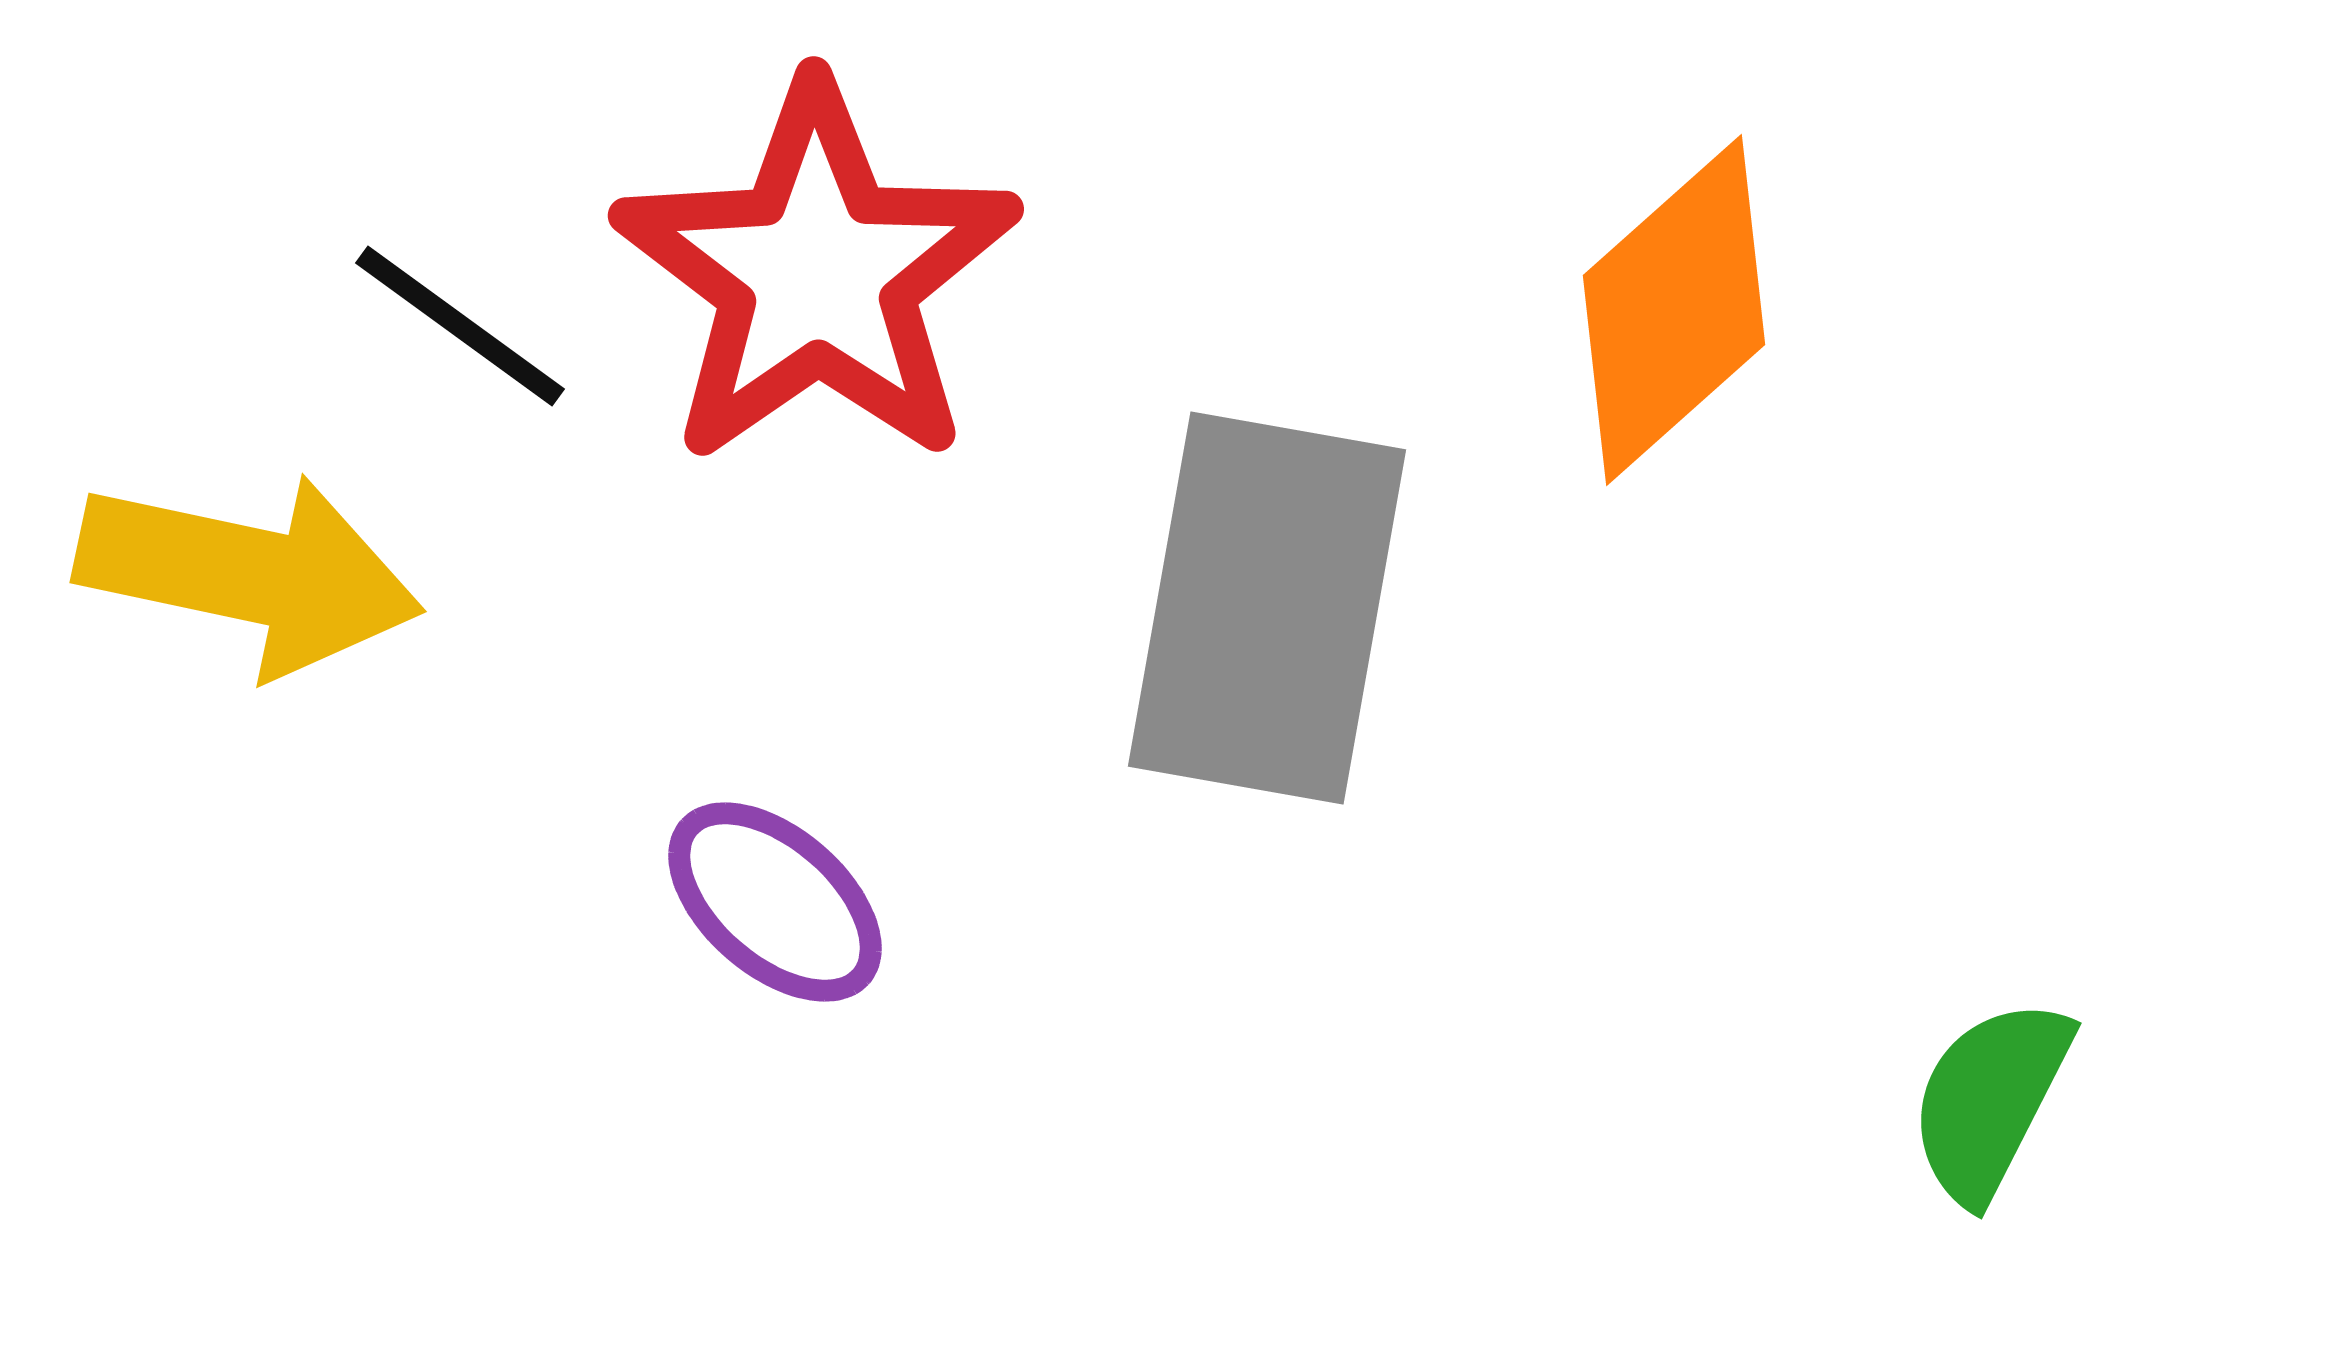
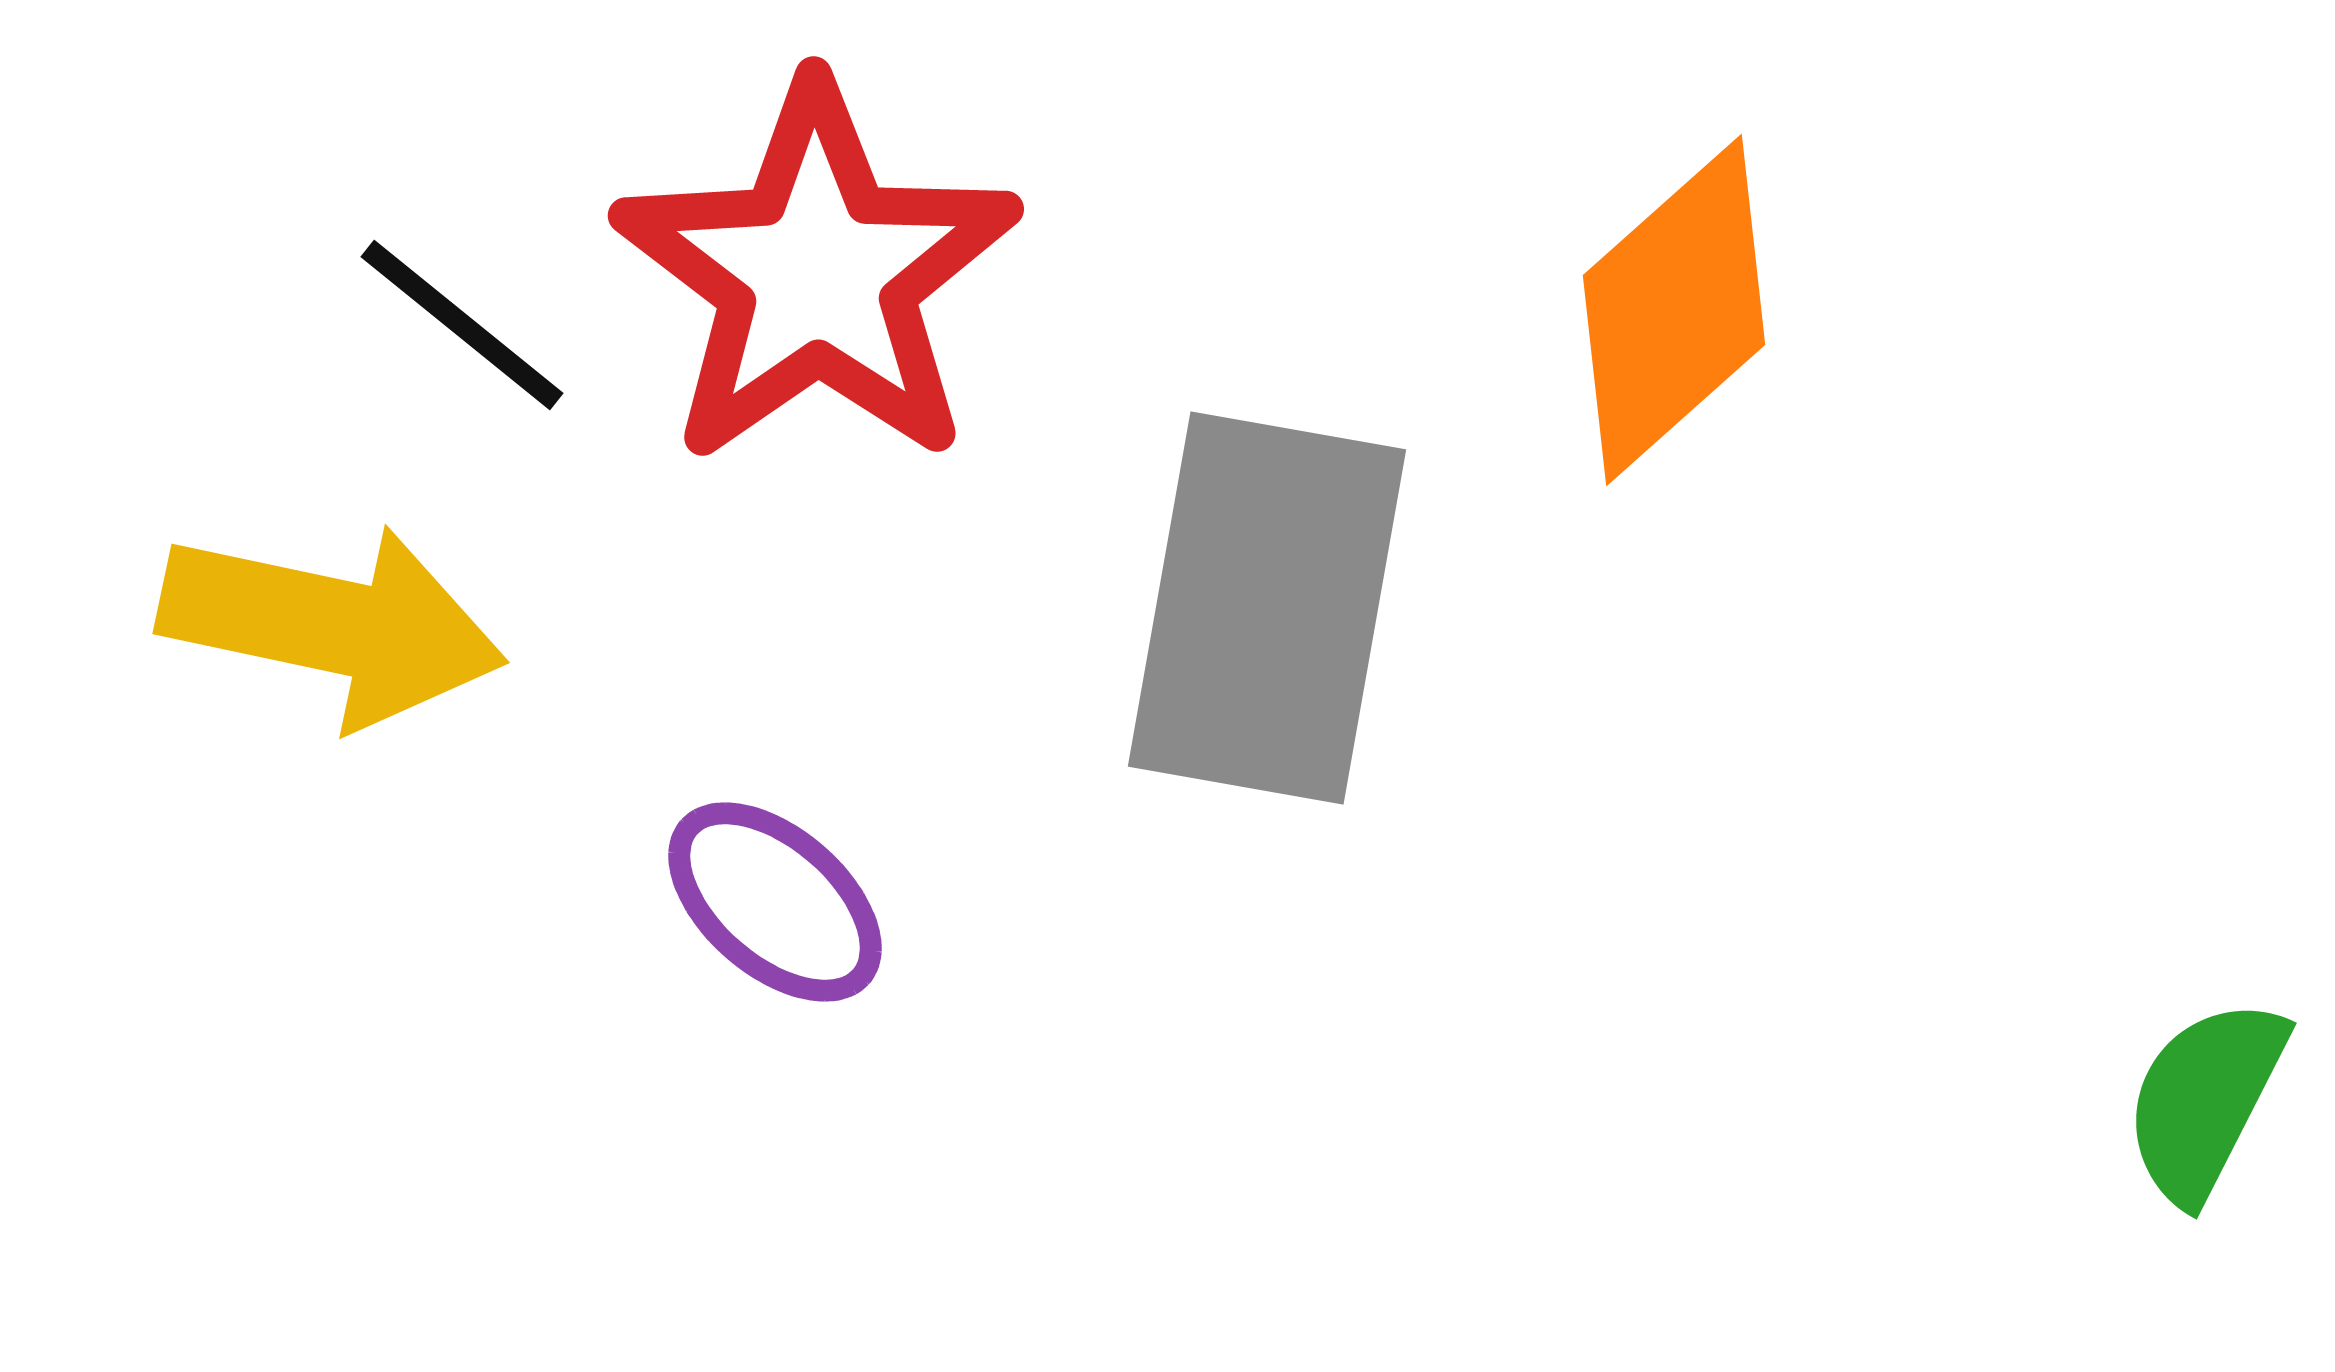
black line: moved 2 px right, 1 px up; rotated 3 degrees clockwise
yellow arrow: moved 83 px right, 51 px down
green semicircle: moved 215 px right
